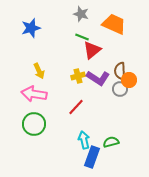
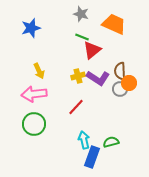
orange circle: moved 3 px down
pink arrow: rotated 15 degrees counterclockwise
